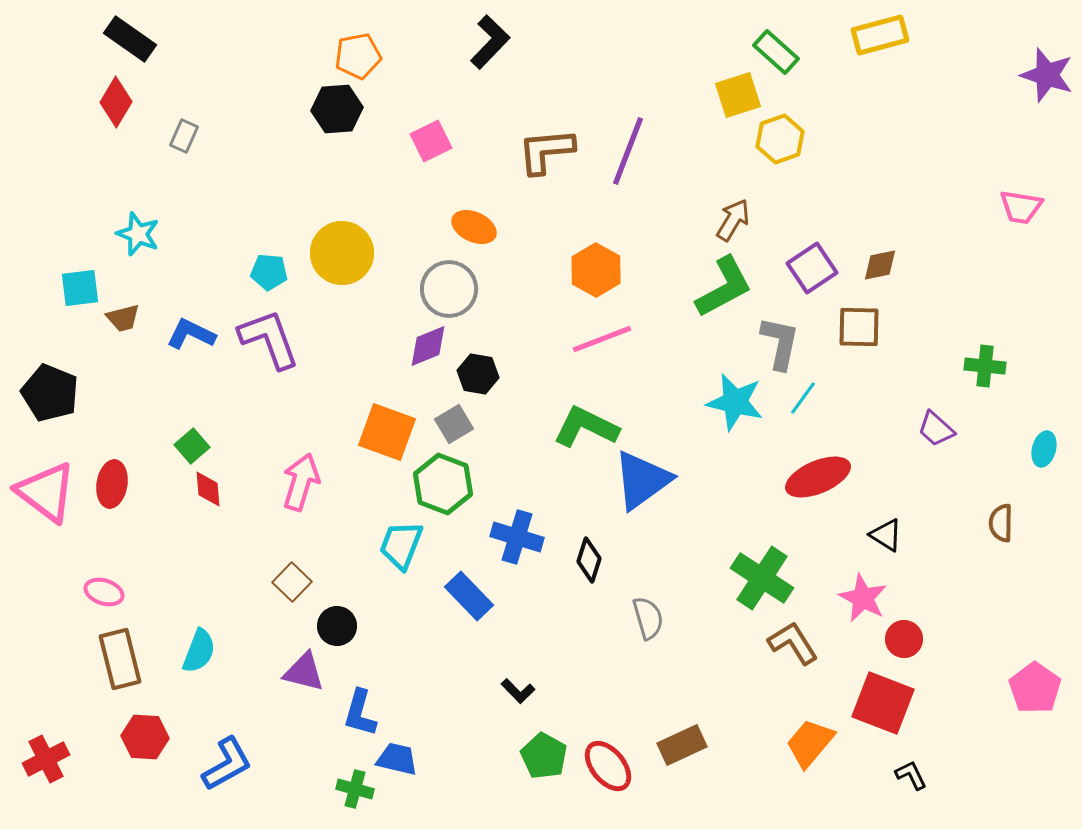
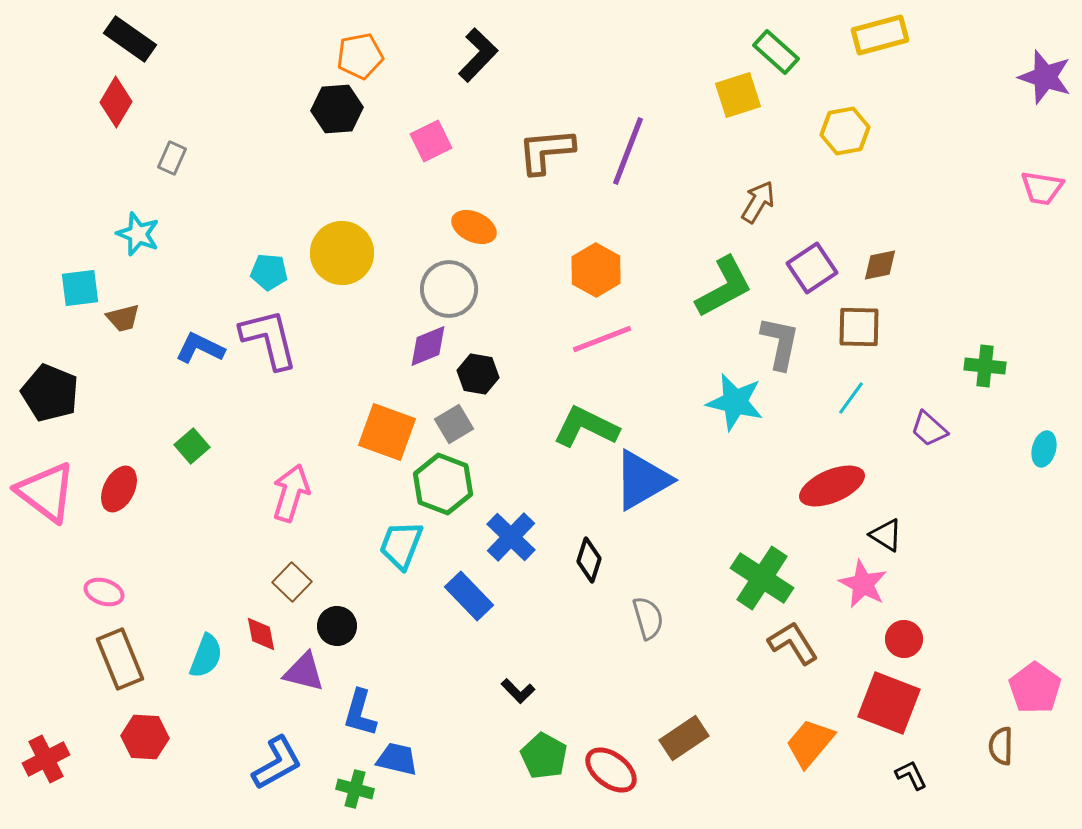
black L-shape at (490, 42): moved 12 px left, 13 px down
orange pentagon at (358, 56): moved 2 px right
purple star at (1047, 75): moved 2 px left, 2 px down
gray rectangle at (184, 136): moved 12 px left, 22 px down
yellow hexagon at (780, 139): moved 65 px right, 8 px up; rotated 9 degrees clockwise
pink trapezoid at (1021, 207): moved 21 px right, 19 px up
brown arrow at (733, 220): moved 25 px right, 18 px up
blue L-shape at (191, 334): moved 9 px right, 14 px down
purple L-shape at (269, 339): rotated 6 degrees clockwise
cyan line at (803, 398): moved 48 px right
purple trapezoid at (936, 429): moved 7 px left
red ellipse at (818, 477): moved 14 px right, 9 px down
blue triangle at (642, 480): rotated 6 degrees clockwise
pink arrow at (301, 482): moved 10 px left, 11 px down
red ellipse at (112, 484): moved 7 px right, 5 px down; rotated 18 degrees clockwise
red diamond at (208, 489): moved 53 px right, 145 px down; rotated 6 degrees counterclockwise
brown semicircle at (1001, 523): moved 223 px down
blue cross at (517, 537): moved 6 px left; rotated 27 degrees clockwise
pink star at (863, 598): moved 14 px up
cyan semicircle at (199, 651): moved 7 px right, 5 px down
brown rectangle at (120, 659): rotated 8 degrees counterclockwise
red square at (883, 703): moved 6 px right
brown rectangle at (682, 745): moved 2 px right, 7 px up; rotated 9 degrees counterclockwise
blue L-shape at (227, 764): moved 50 px right, 1 px up
red ellipse at (608, 766): moved 3 px right, 4 px down; rotated 14 degrees counterclockwise
